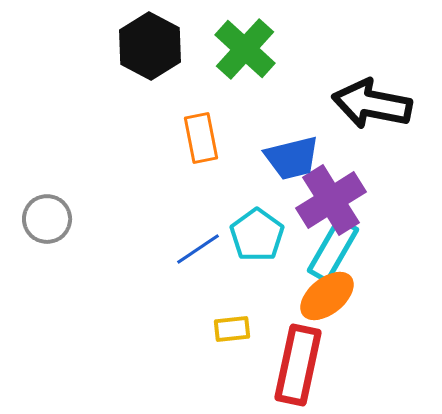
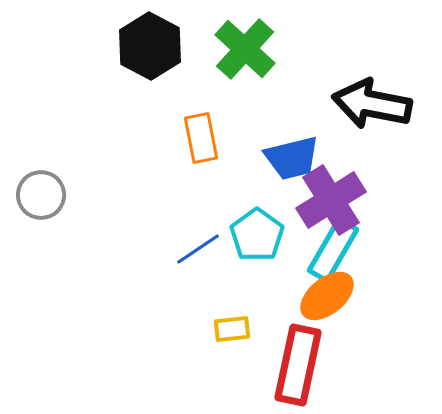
gray circle: moved 6 px left, 24 px up
